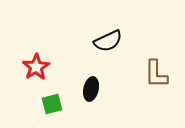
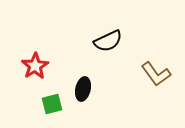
red star: moved 1 px left, 1 px up
brown L-shape: rotated 36 degrees counterclockwise
black ellipse: moved 8 px left
